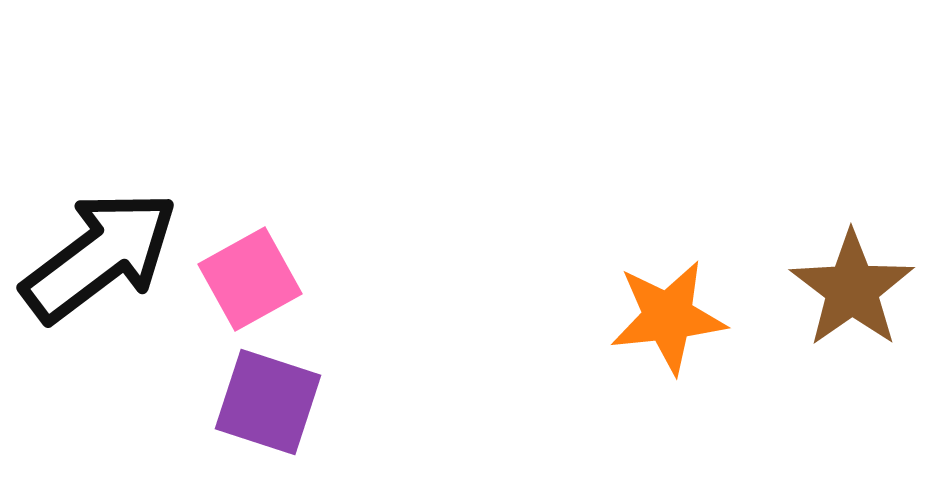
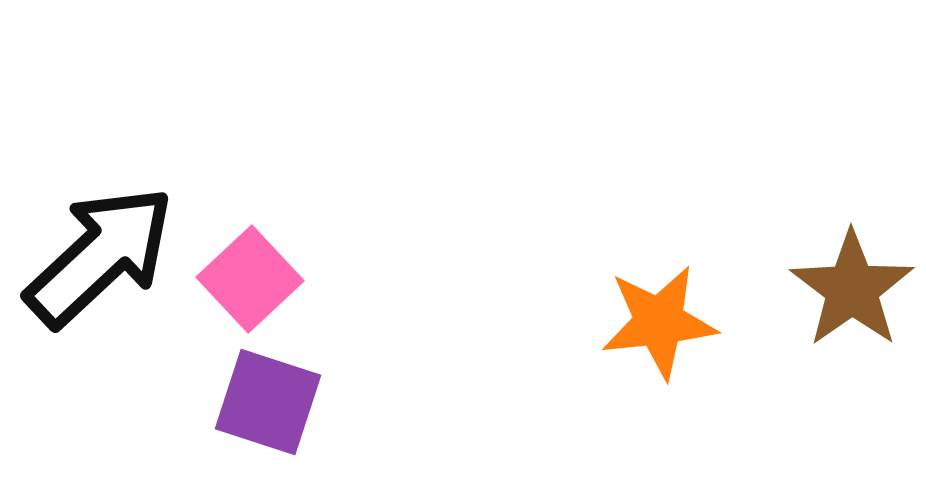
black arrow: rotated 6 degrees counterclockwise
pink square: rotated 14 degrees counterclockwise
orange star: moved 9 px left, 5 px down
